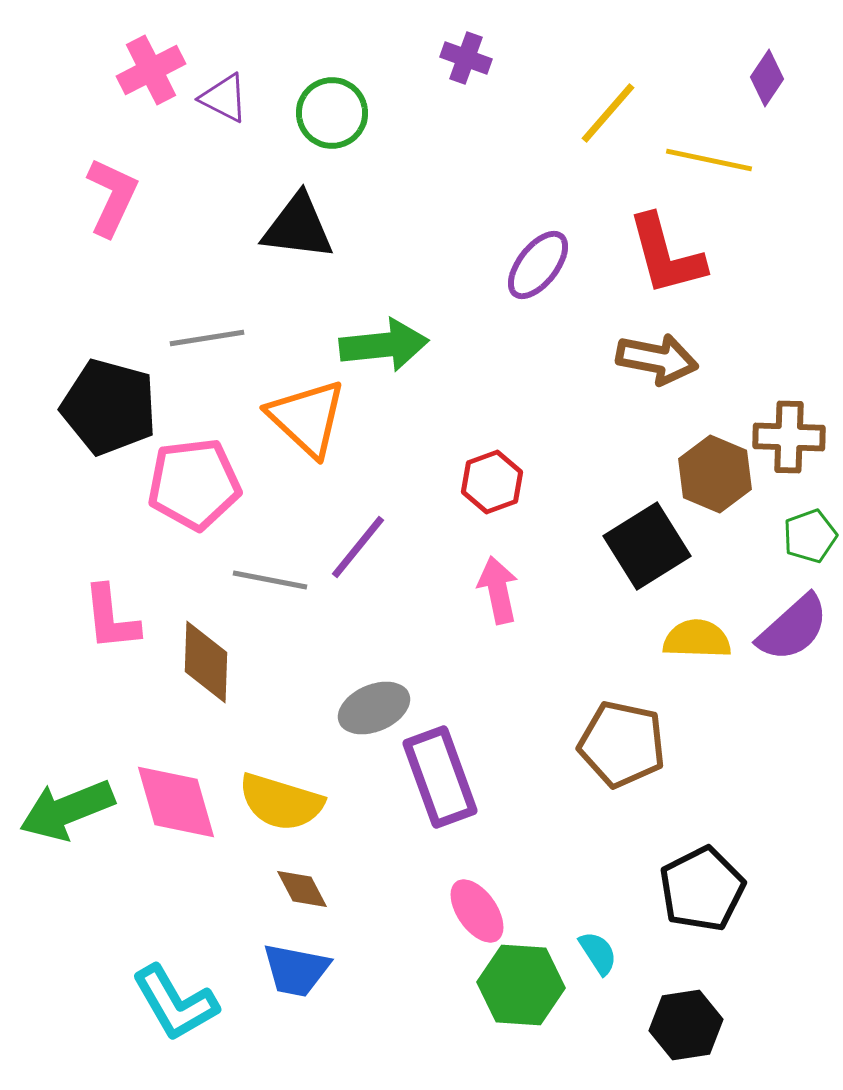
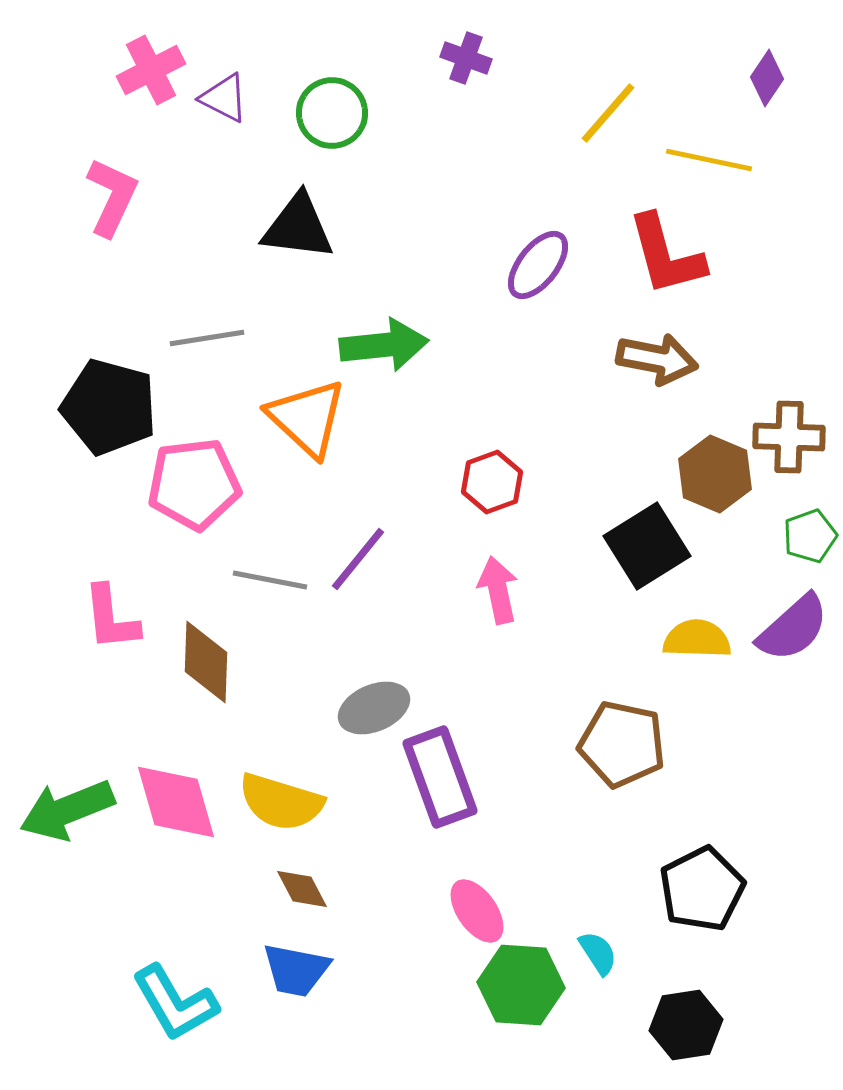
purple line at (358, 547): moved 12 px down
